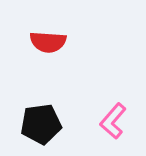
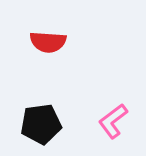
pink L-shape: rotated 12 degrees clockwise
